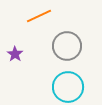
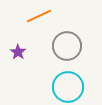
purple star: moved 3 px right, 2 px up
